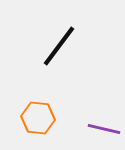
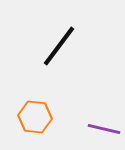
orange hexagon: moved 3 px left, 1 px up
